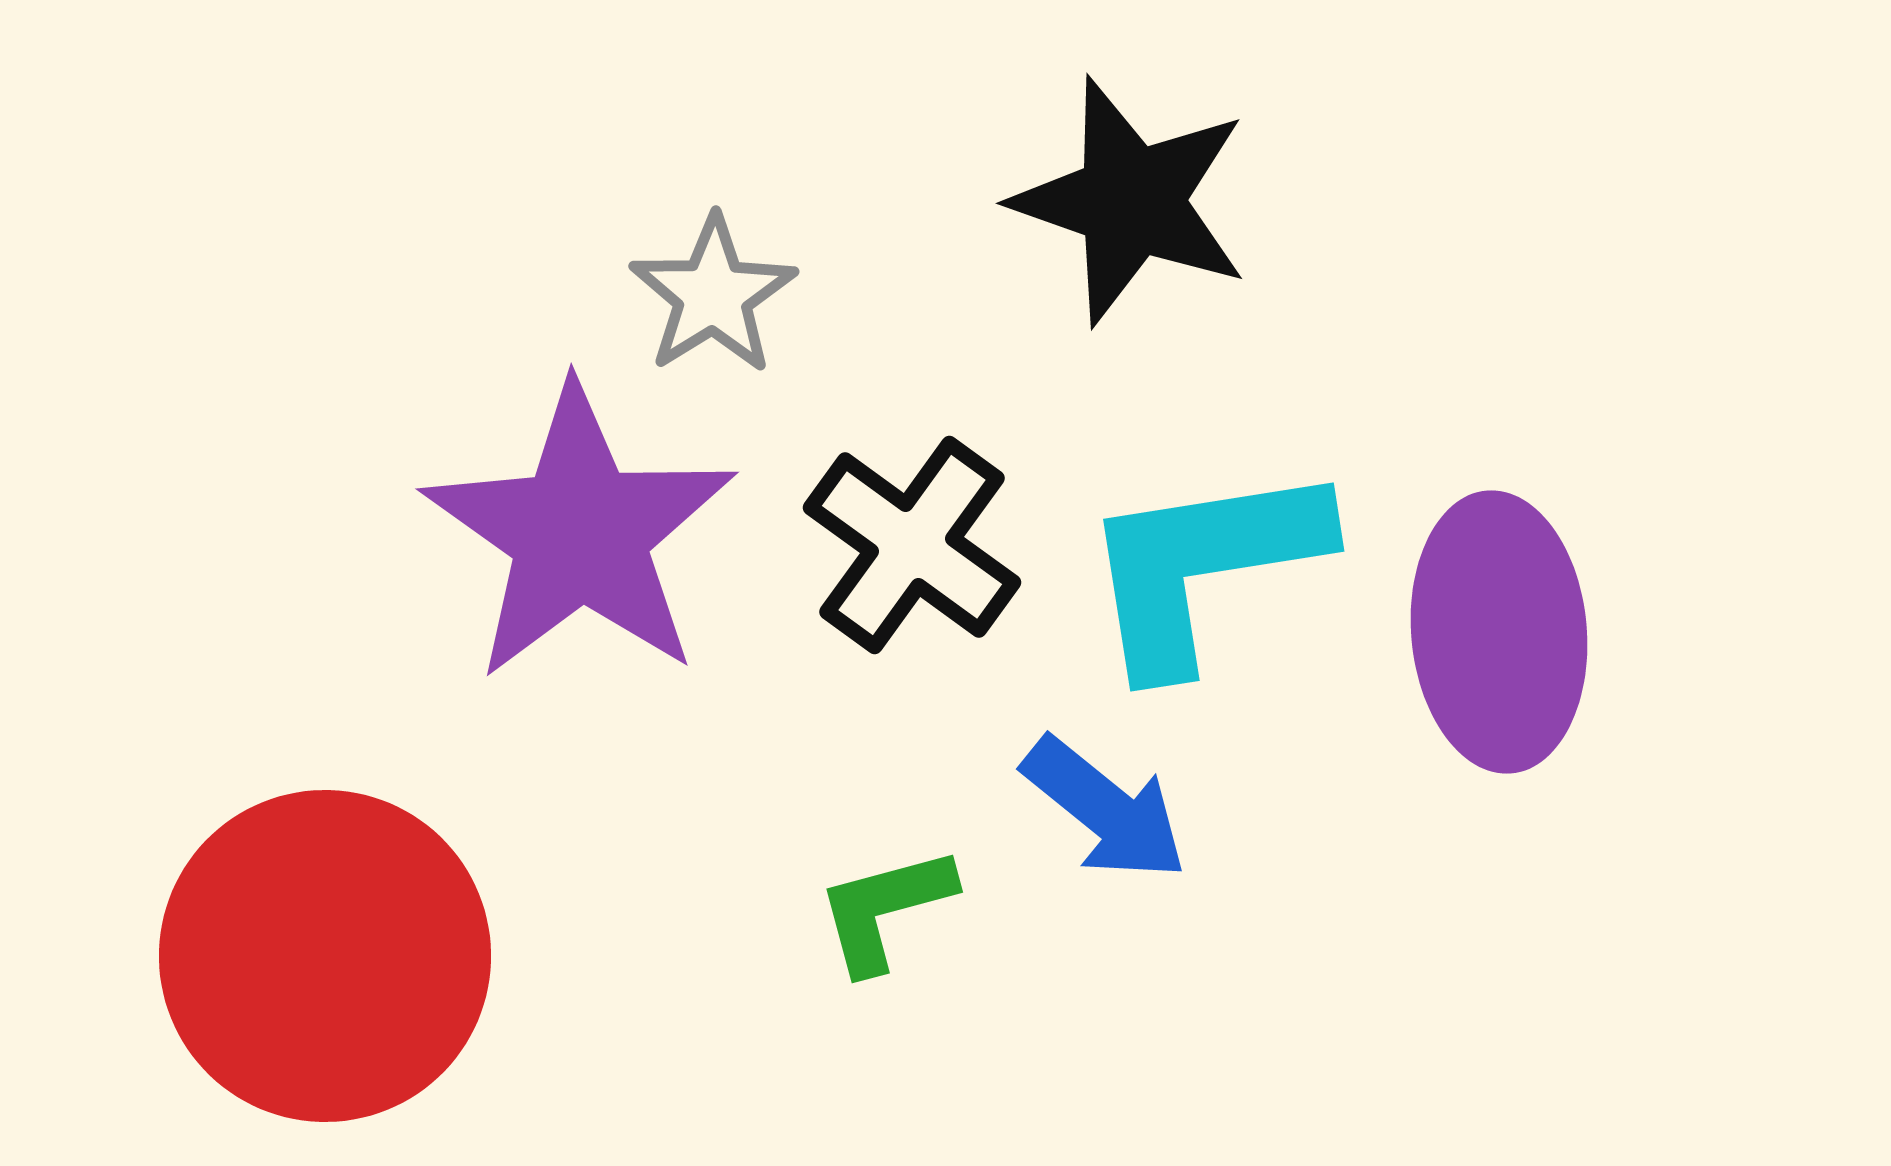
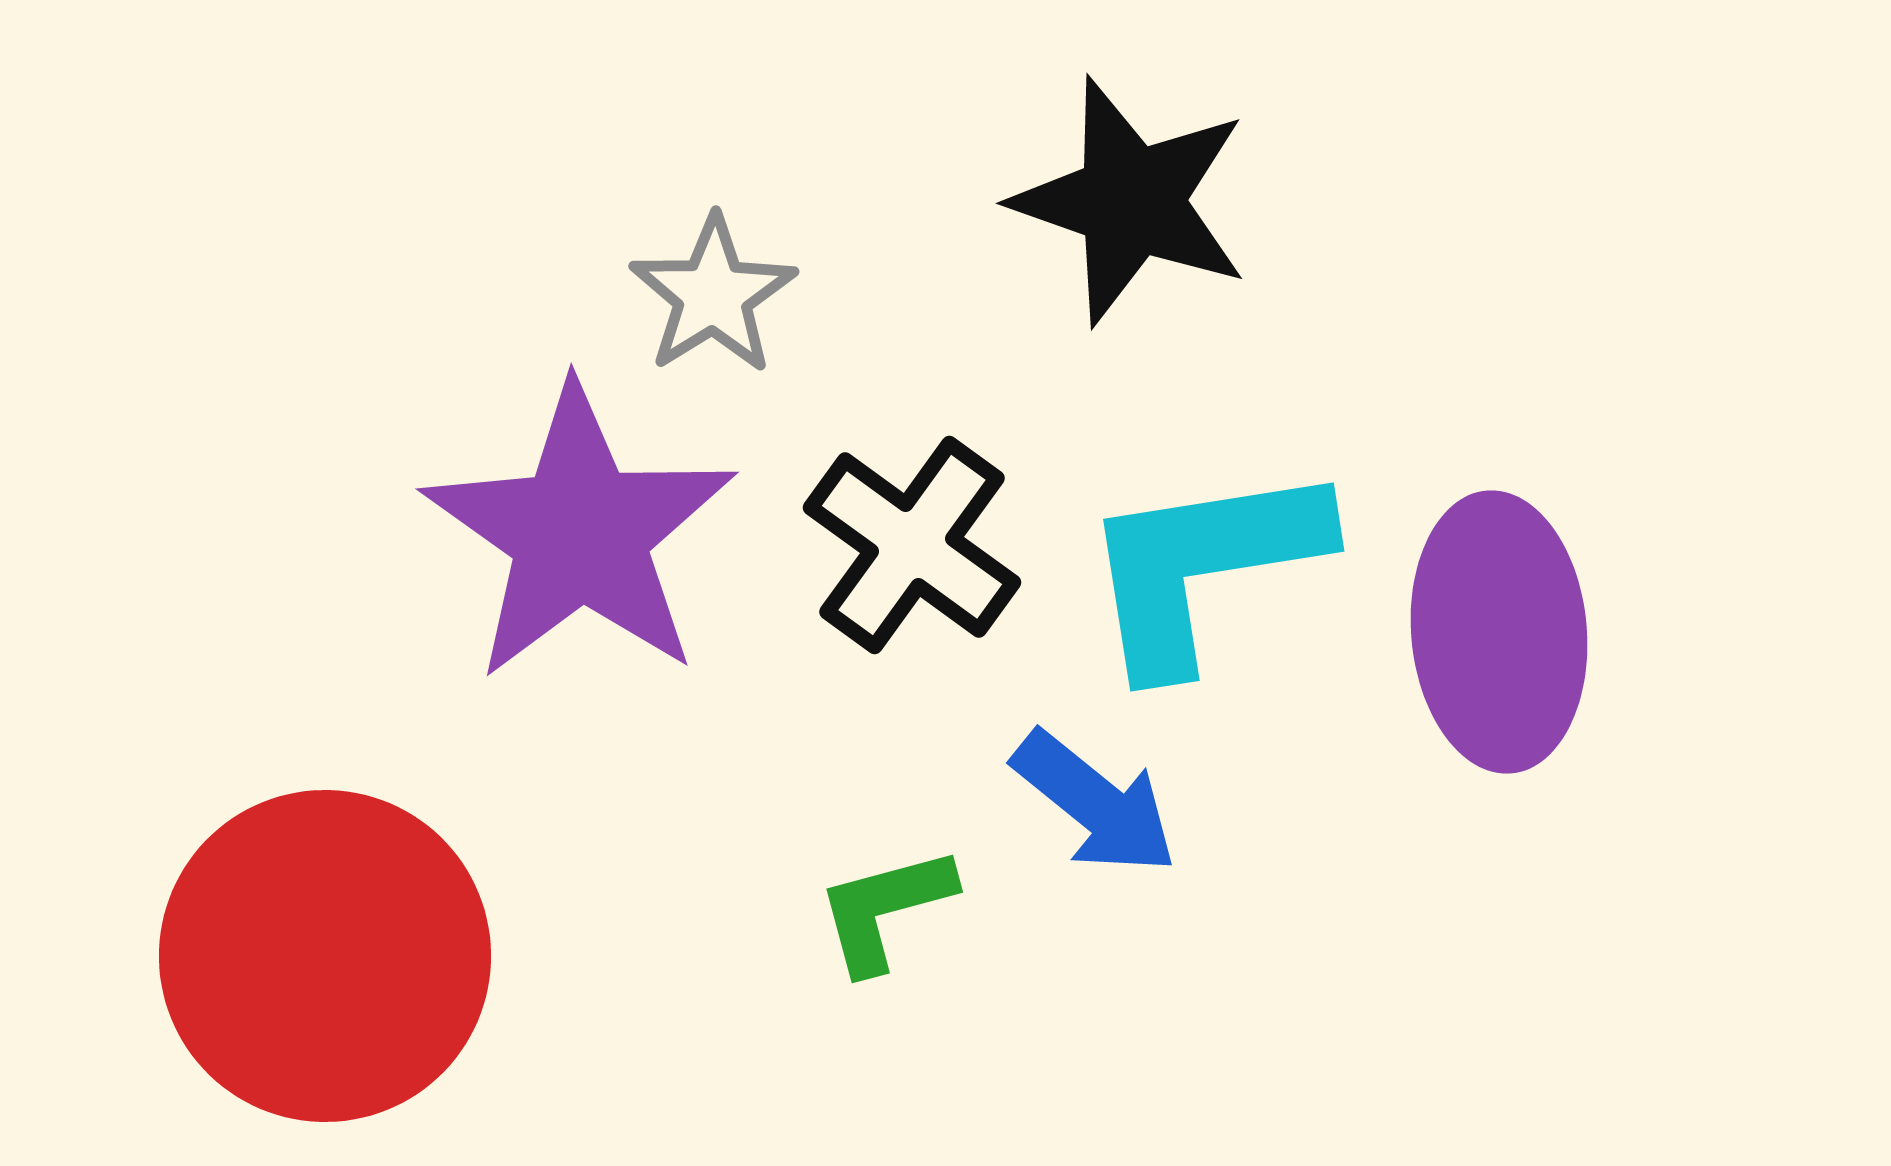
blue arrow: moved 10 px left, 6 px up
